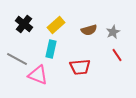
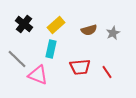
gray star: moved 1 px down
red line: moved 10 px left, 17 px down
gray line: rotated 15 degrees clockwise
